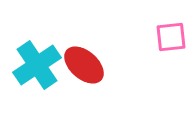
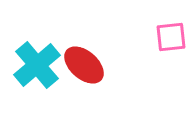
cyan cross: rotated 6 degrees counterclockwise
